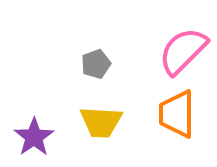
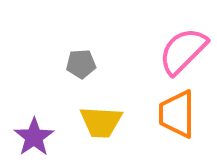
gray pentagon: moved 15 px left; rotated 16 degrees clockwise
